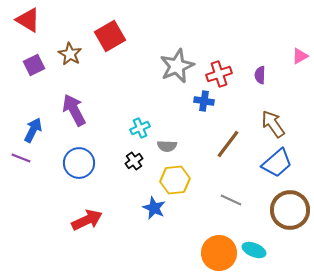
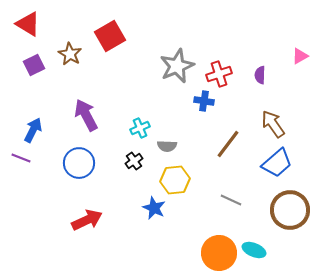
red triangle: moved 4 px down
purple arrow: moved 12 px right, 5 px down
